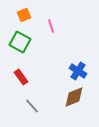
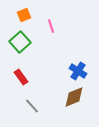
green square: rotated 20 degrees clockwise
